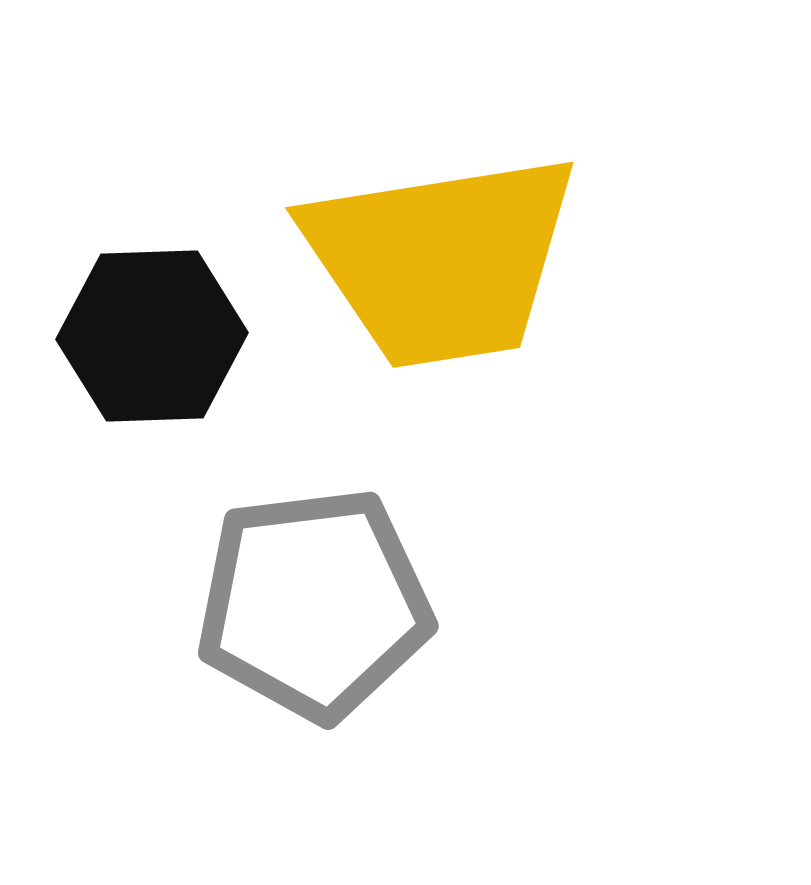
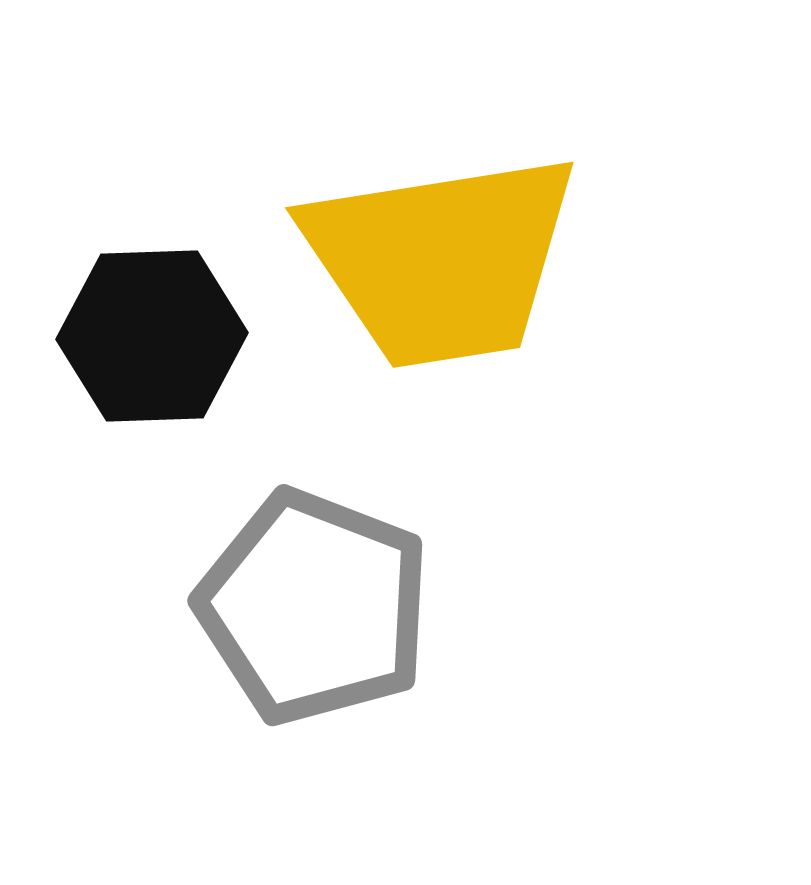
gray pentagon: moved 3 px down; rotated 28 degrees clockwise
